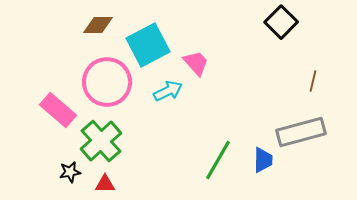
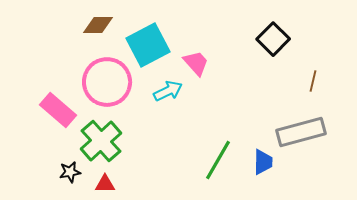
black square: moved 8 px left, 17 px down
blue trapezoid: moved 2 px down
